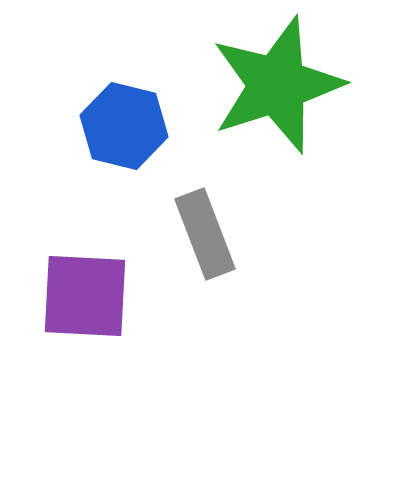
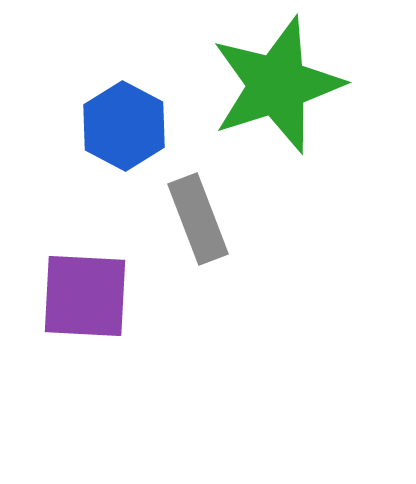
blue hexagon: rotated 14 degrees clockwise
gray rectangle: moved 7 px left, 15 px up
